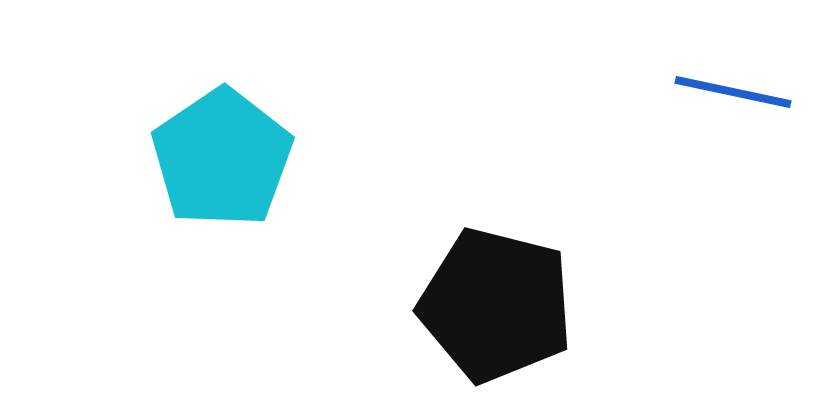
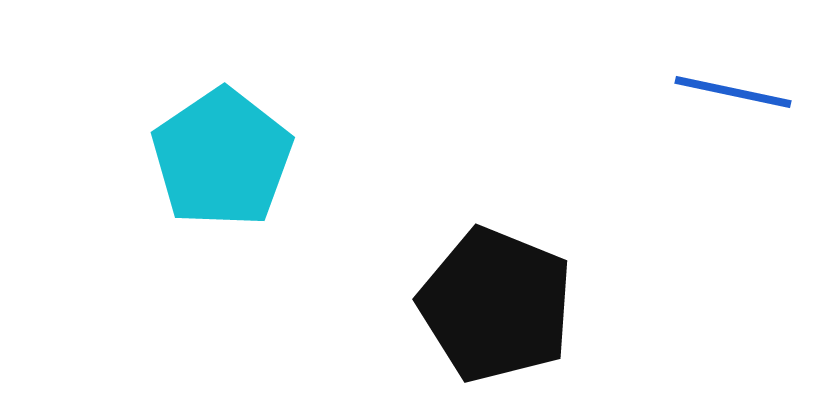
black pentagon: rotated 8 degrees clockwise
